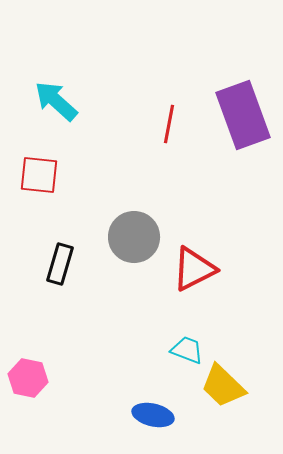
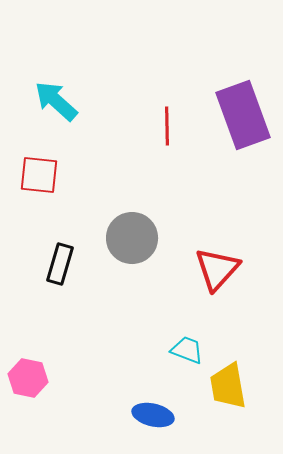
red line: moved 2 px left, 2 px down; rotated 12 degrees counterclockwise
gray circle: moved 2 px left, 1 px down
red triangle: moved 23 px right; rotated 21 degrees counterclockwise
yellow trapezoid: moved 5 px right; rotated 36 degrees clockwise
